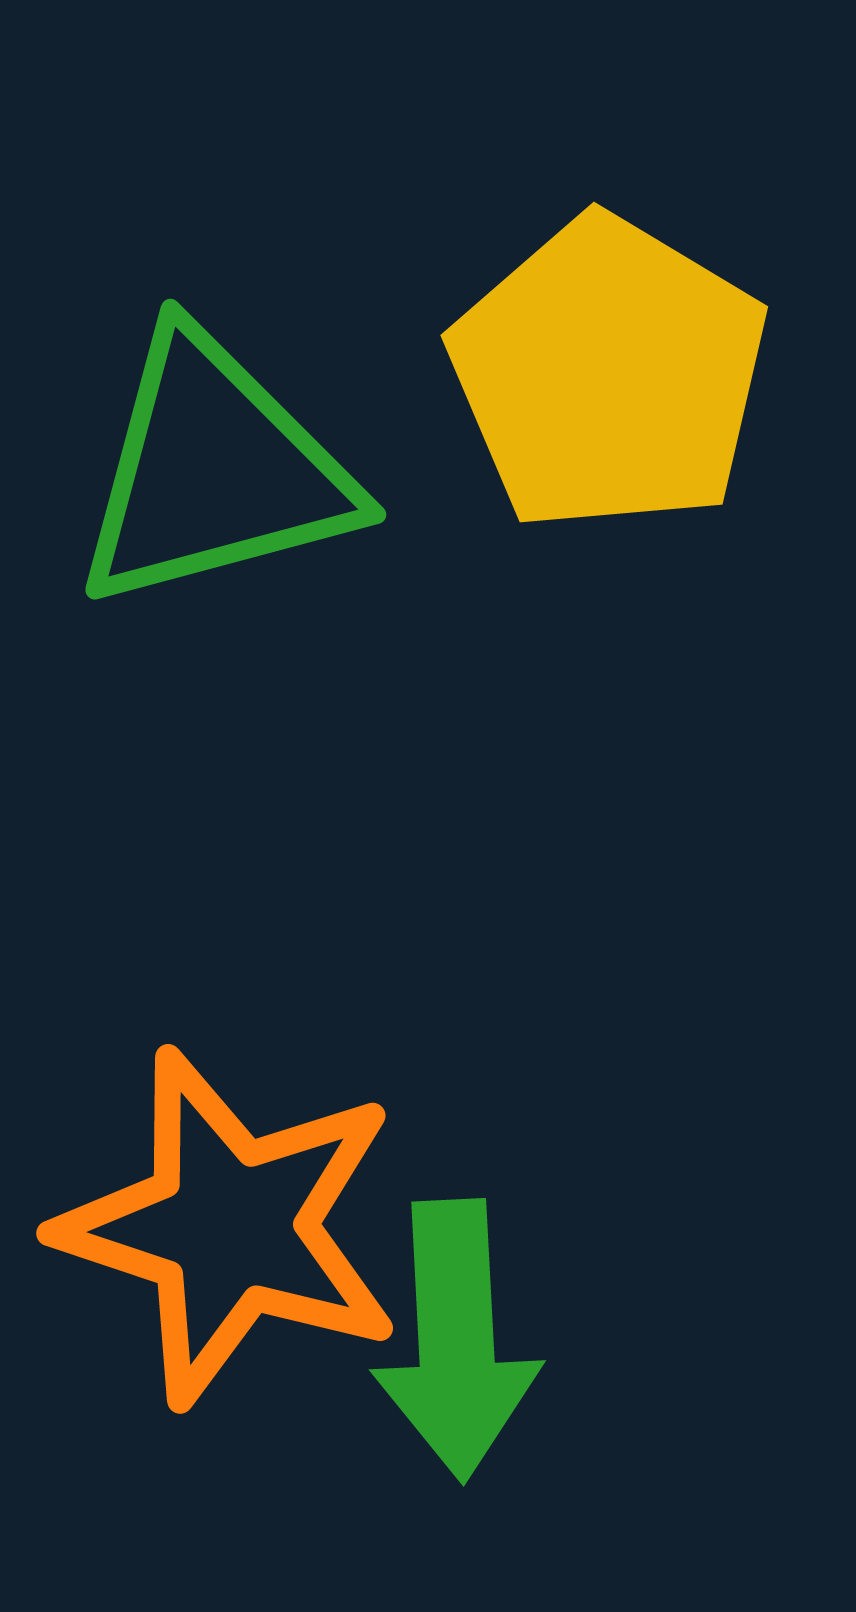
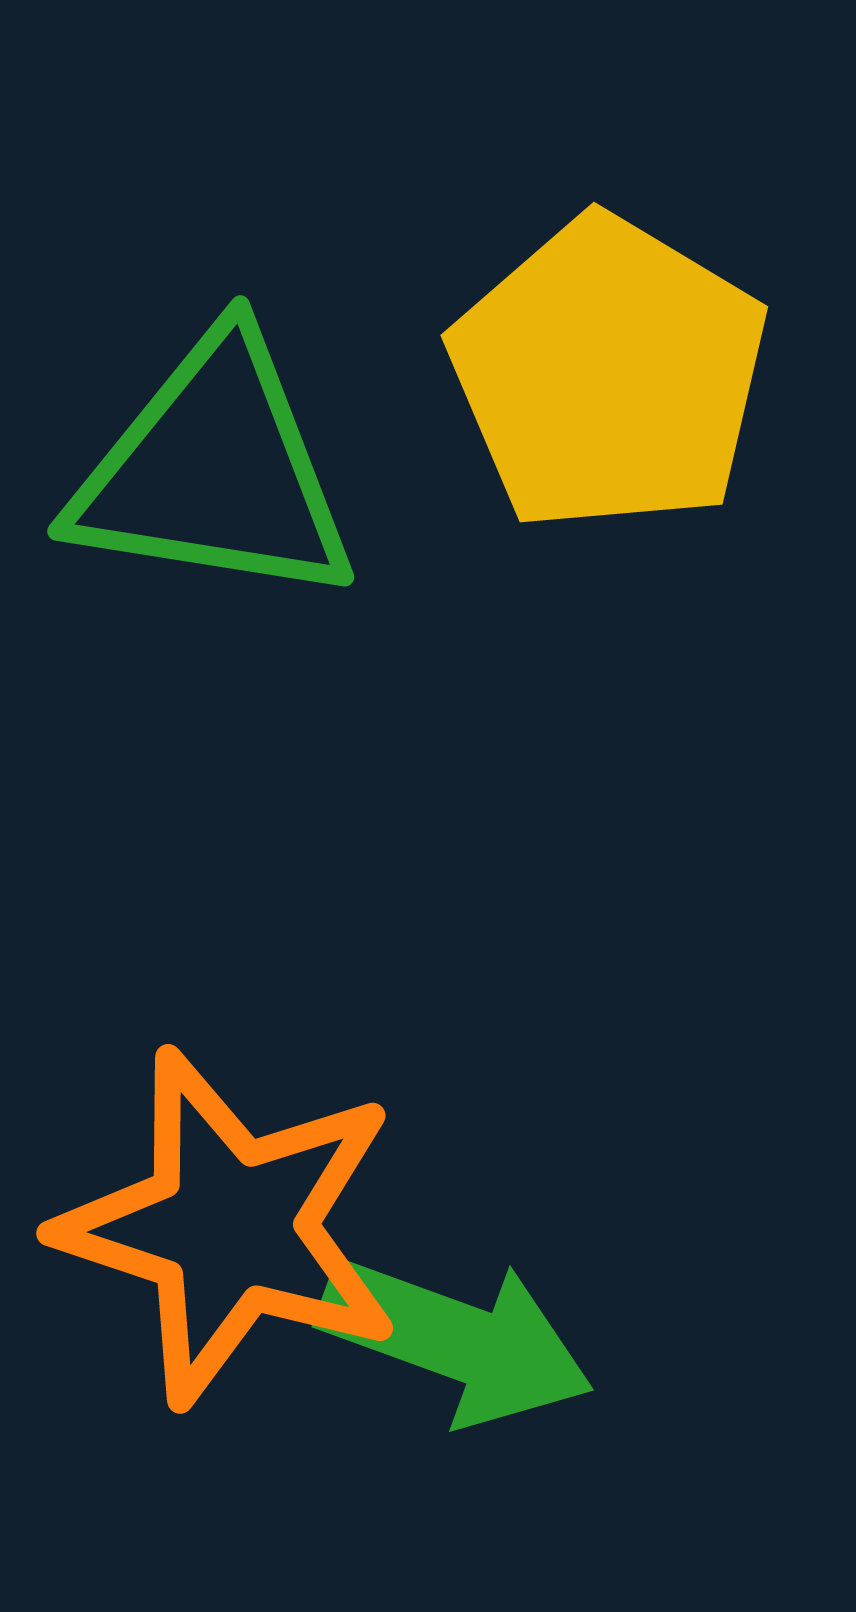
green triangle: rotated 24 degrees clockwise
green arrow: rotated 67 degrees counterclockwise
